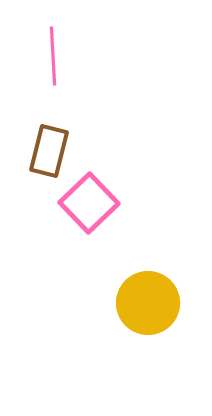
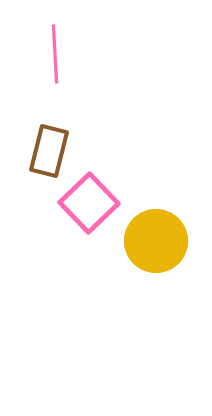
pink line: moved 2 px right, 2 px up
yellow circle: moved 8 px right, 62 px up
